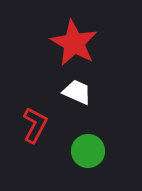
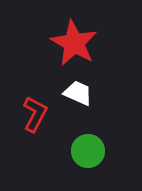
white trapezoid: moved 1 px right, 1 px down
red L-shape: moved 11 px up
